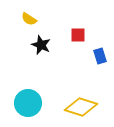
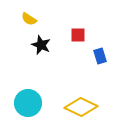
yellow diamond: rotated 8 degrees clockwise
